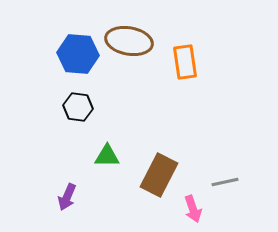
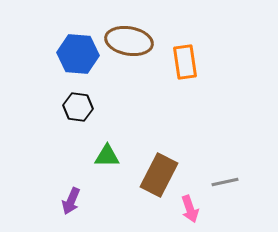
purple arrow: moved 4 px right, 4 px down
pink arrow: moved 3 px left
